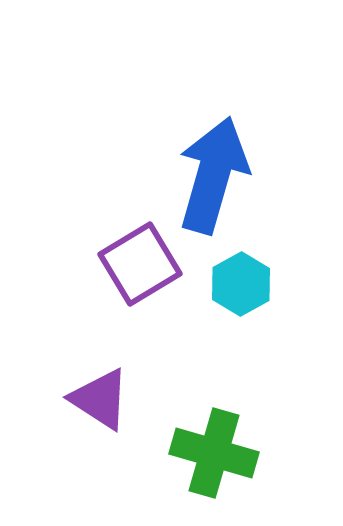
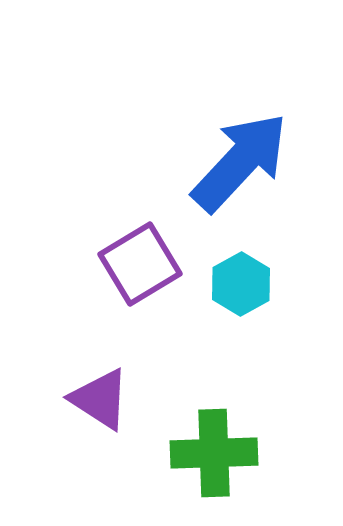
blue arrow: moved 27 px right, 13 px up; rotated 27 degrees clockwise
green cross: rotated 18 degrees counterclockwise
